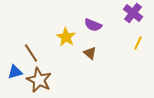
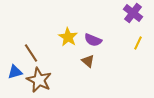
purple semicircle: moved 15 px down
yellow star: moved 2 px right
brown triangle: moved 2 px left, 8 px down
